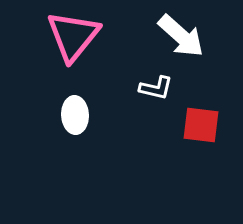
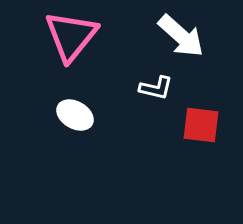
pink triangle: moved 2 px left
white ellipse: rotated 57 degrees counterclockwise
